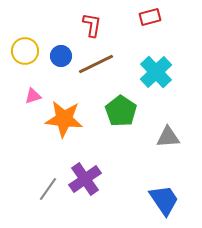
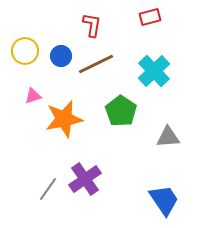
cyan cross: moved 2 px left, 1 px up
orange star: rotated 18 degrees counterclockwise
